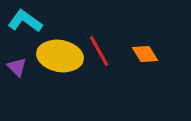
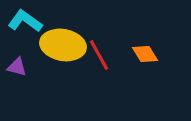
red line: moved 4 px down
yellow ellipse: moved 3 px right, 11 px up
purple triangle: rotated 30 degrees counterclockwise
